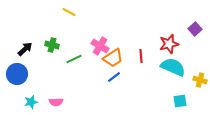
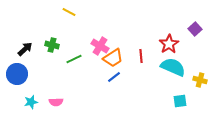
red star: rotated 18 degrees counterclockwise
